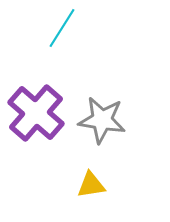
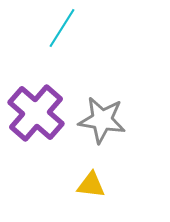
yellow triangle: rotated 16 degrees clockwise
